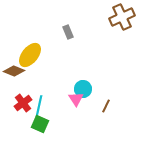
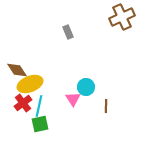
yellow ellipse: moved 29 px down; rotated 30 degrees clockwise
brown diamond: moved 3 px right, 1 px up; rotated 35 degrees clockwise
cyan circle: moved 3 px right, 2 px up
pink triangle: moved 3 px left
brown line: rotated 24 degrees counterclockwise
green square: rotated 36 degrees counterclockwise
